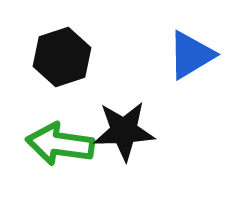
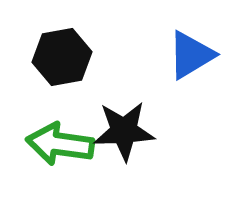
black hexagon: rotated 8 degrees clockwise
